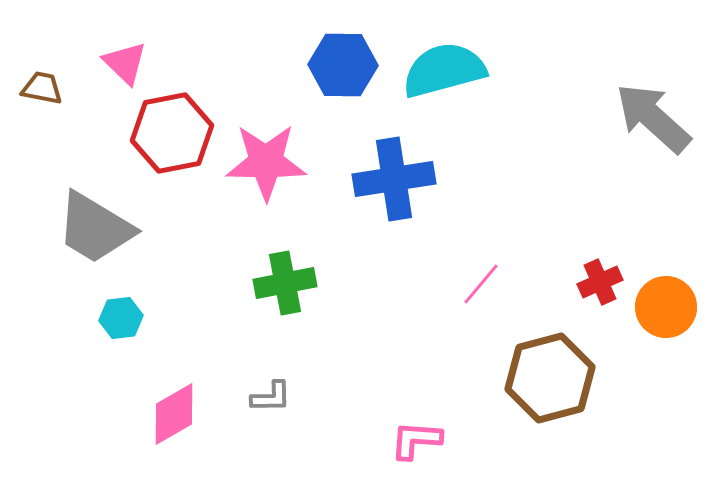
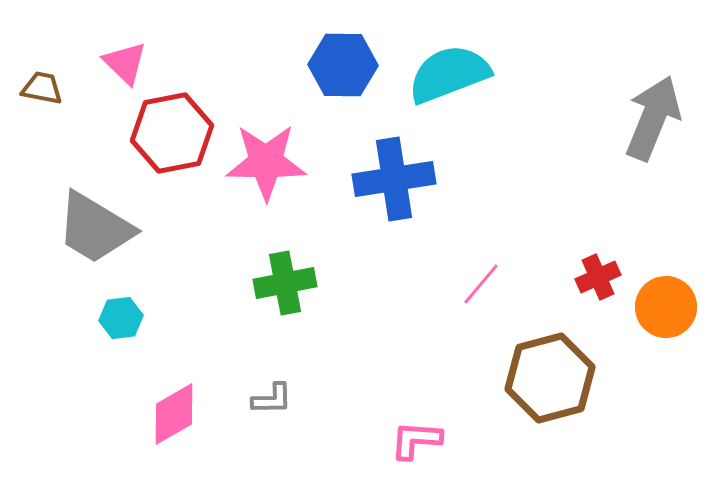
cyan semicircle: moved 5 px right, 4 px down; rotated 6 degrees counterclockwise
gray arrow: rotated 70 degrees clockwise
red cross: moved 2 px left, 5 px up
gray L-shape: moved 1 px right, 2 px down
